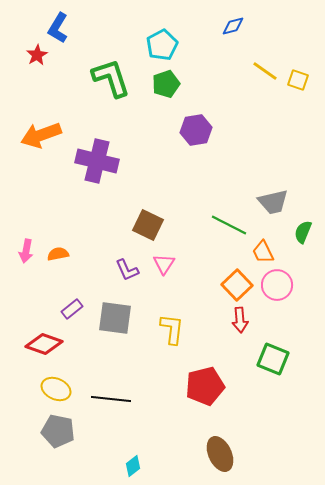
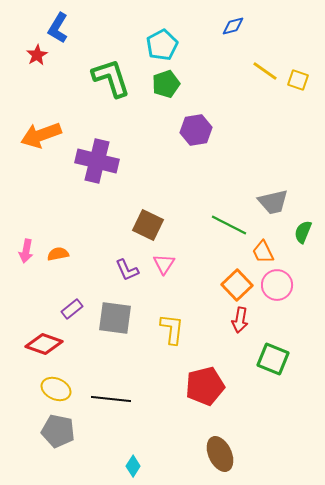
red arrow: rotated 15 degrees clockwise
cyan diamond: rotated 20 degrees counterclockwise
